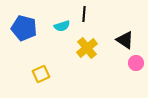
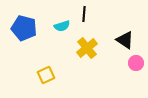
yellow square: moved 5 px right, 1 px down
